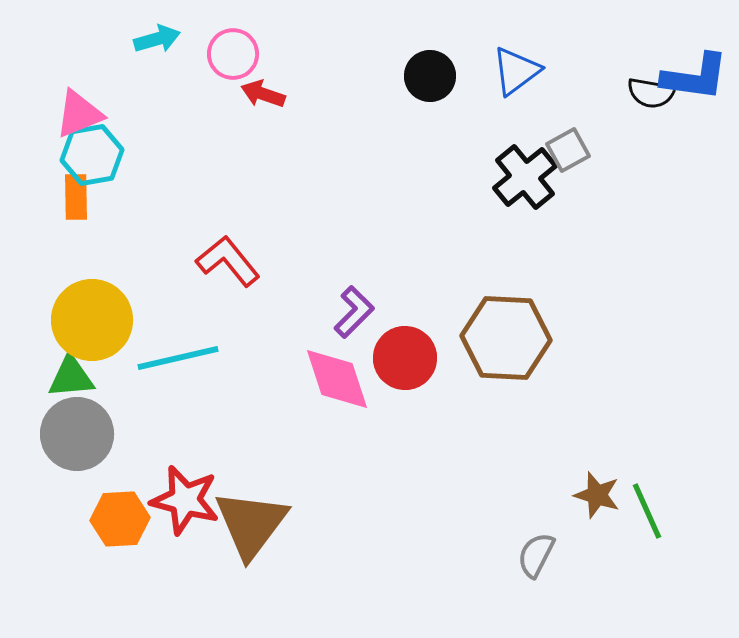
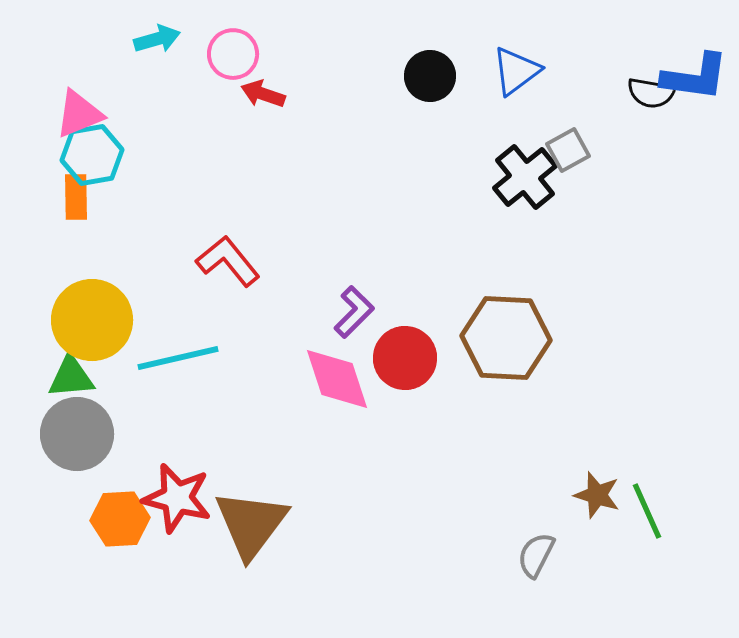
red star: moved 8 px left, 2 px up
